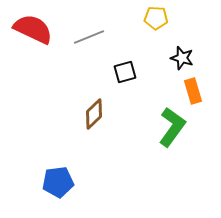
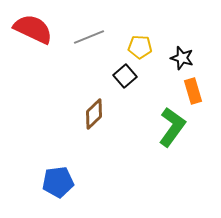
yellow pentagon: moved 16 px left, 29 px down
black square: moved 4 px down; rotated 25 degrees counterclockwise
